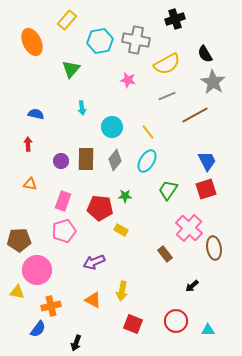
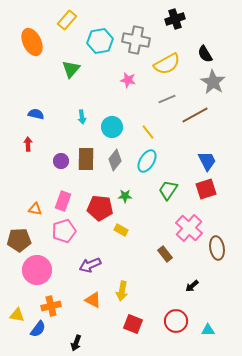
gray line at (167, 96): moved 3 px down
cyan arrow at (82, 108): moved 9 px down
orange triangle at (30, 184): moved 5 px right, 25 px down
brown ellipse at (214, 248): moved 3 px right
purple arrow at (94, 262): moved 4 px left, 3 px down
yellow triangle at (17, 292): moved 23 px down
